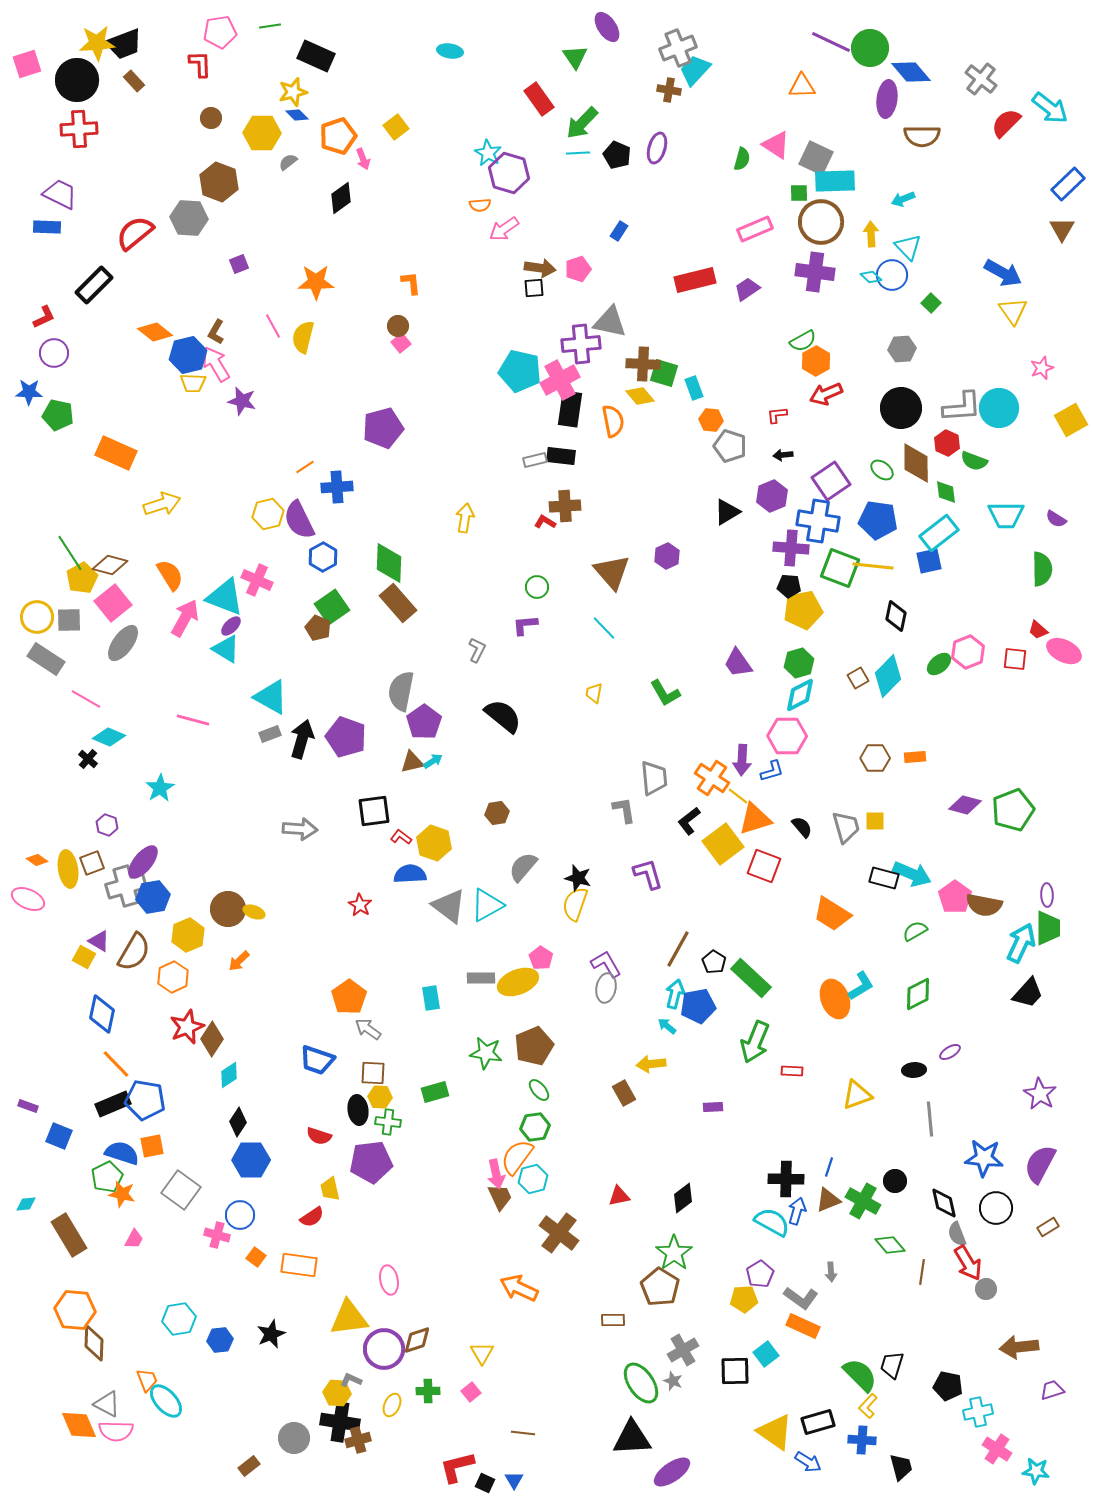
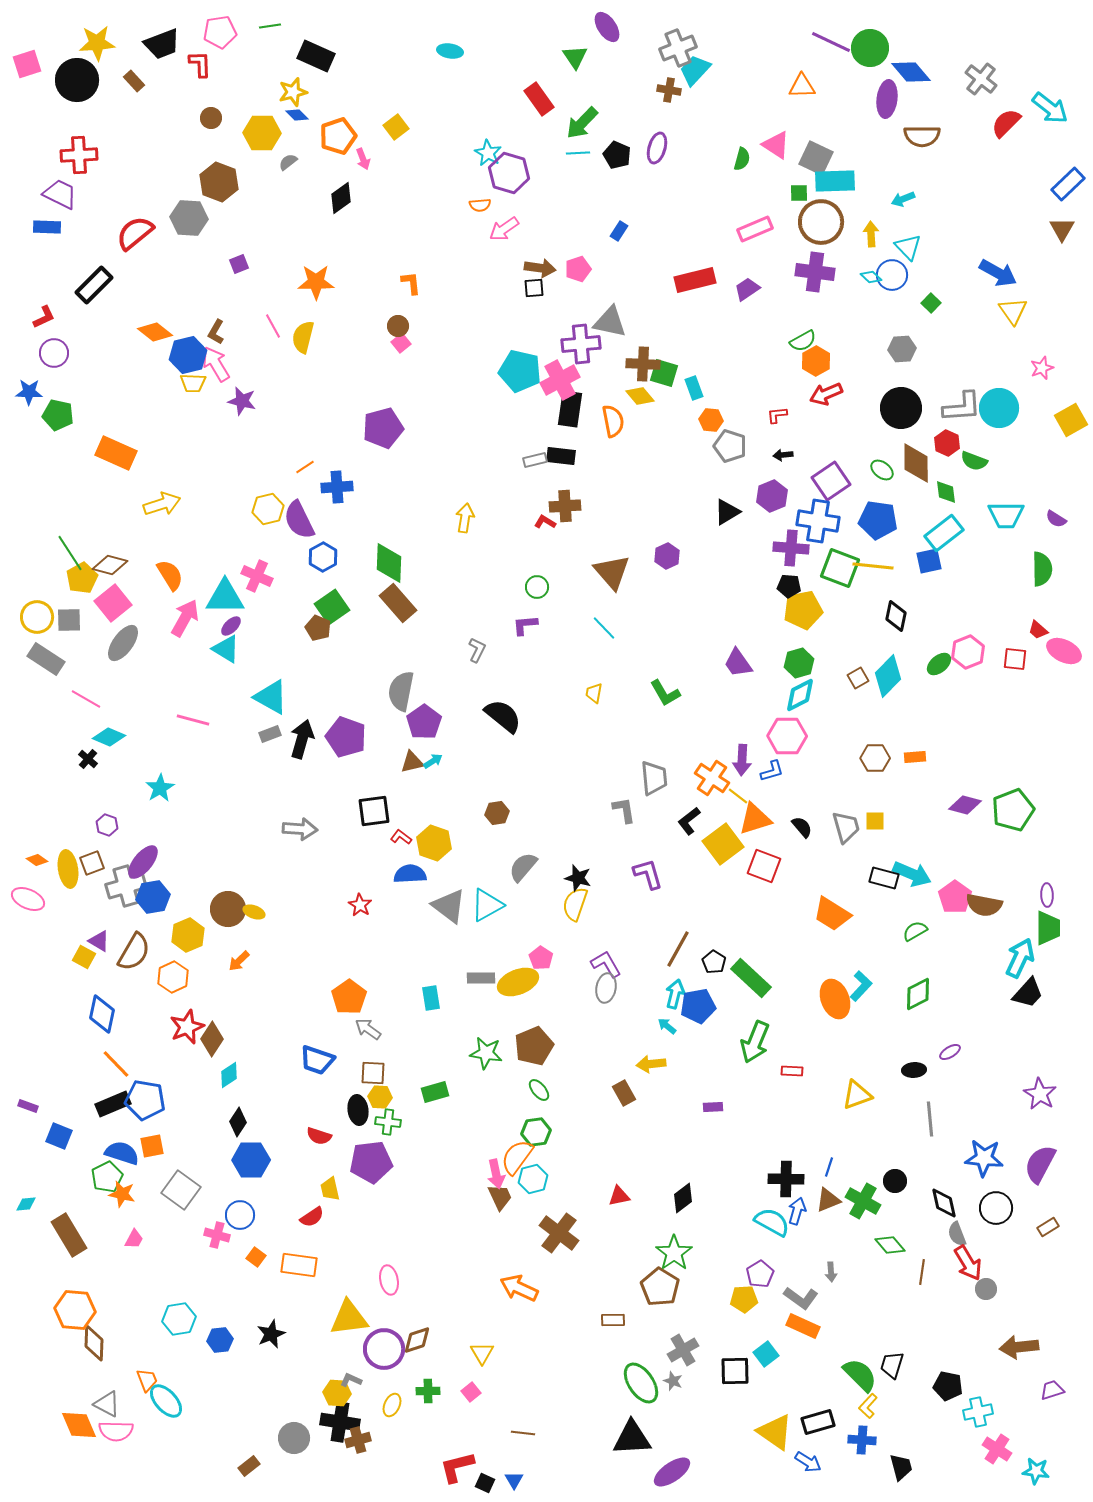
black trapezoid at (124, 44): moved 38 px right
red cross at (79, 129): moved 26 px down
blue arrow at (1003, 273): moved 5 px left
yellow hexagon at (268, 514): moved 5 px up
cyan rectangle at (939, 533): moved 5 px right
pink cross at (257, 580): moved 4 px up
cyan triangle at (225, 597): rotated 21 degrees counterclockwise
cyan arrow at (1021, 943): moved 1 px left, 15 px down
cyan L-shape at (861, 986): rotated 16 degrees counterclockwise
green hexagon at (535, 1127): moved 1 px right, 5 px down
